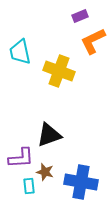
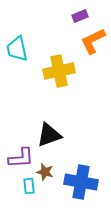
cyan trapezoid: moved 3 px left, 3 px up
yellow cross: rotated 32 degrees counterclockwise
